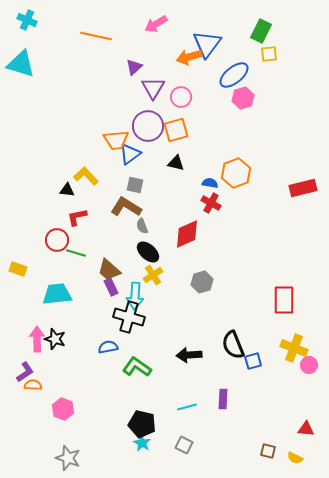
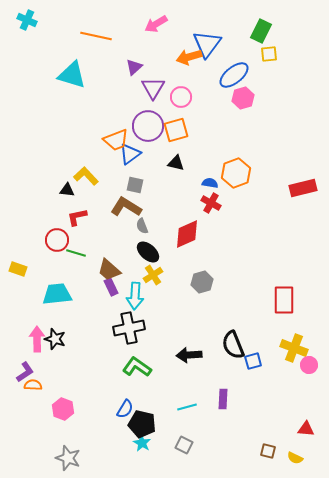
cyan triangle at (21, 64): moved 51 px right, 11 px down
orange trapezoid at (116, 140): rotated 16 degrees counterclockwise
black cross at (129, 317): moved 11 px down; rotated 28 degrees counterclockwise
blue semicircle at (108, 347): moved 17 px right, 62 px down; rotated 132 degrees clockwise
